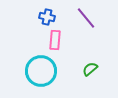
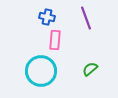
purple line: rotated 20 degrees clockwise
